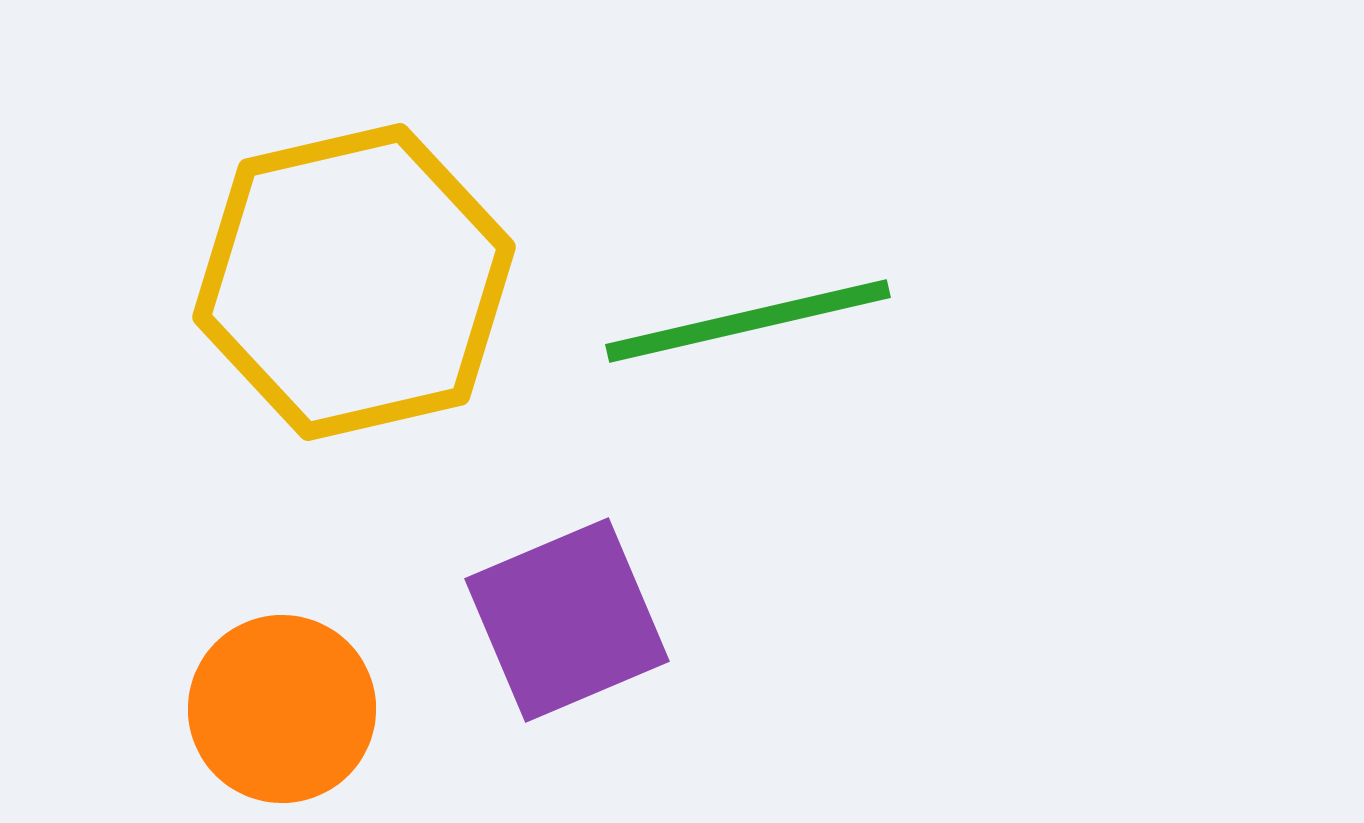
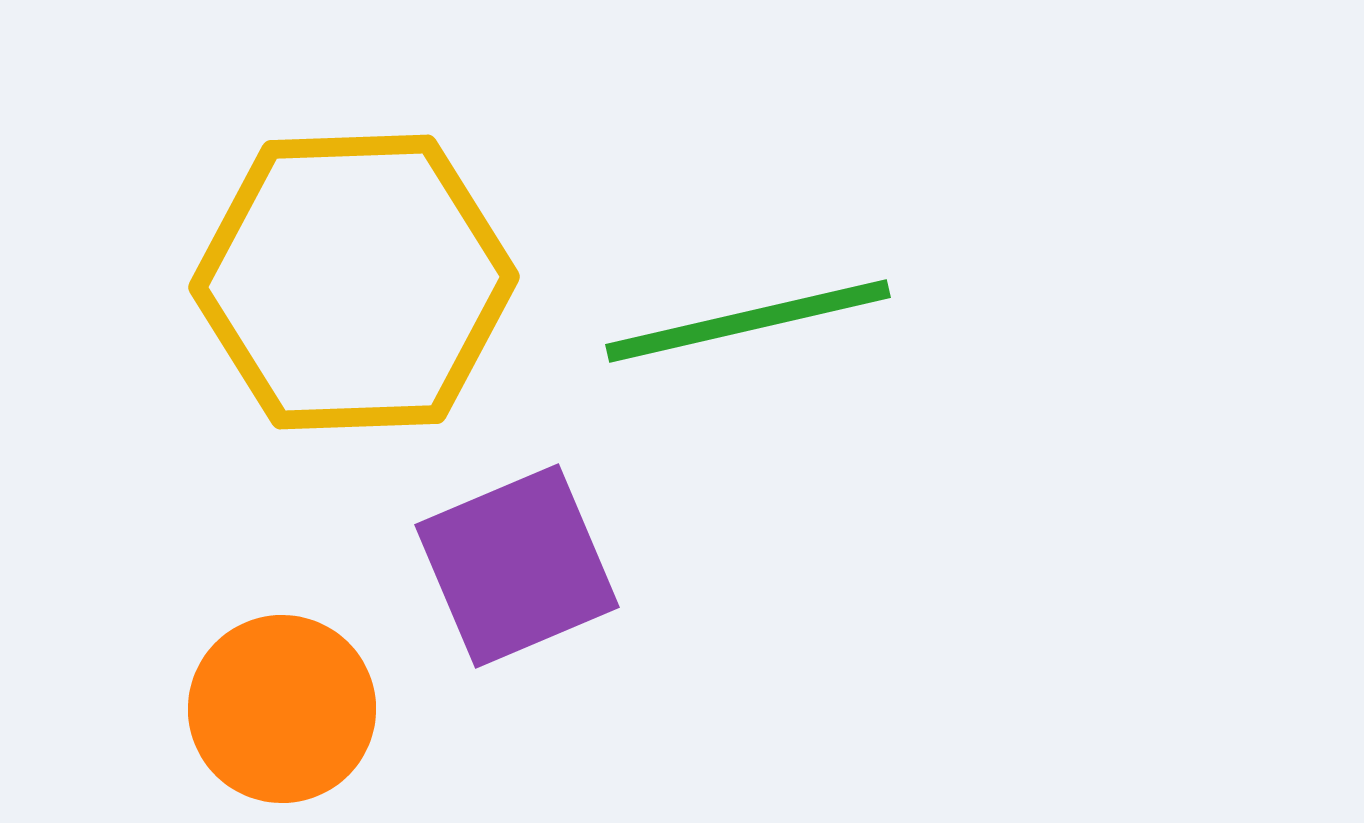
yellow hexagon: rotated 11 degrees clockwise
purple square: moved 50 px left, 54 px up
